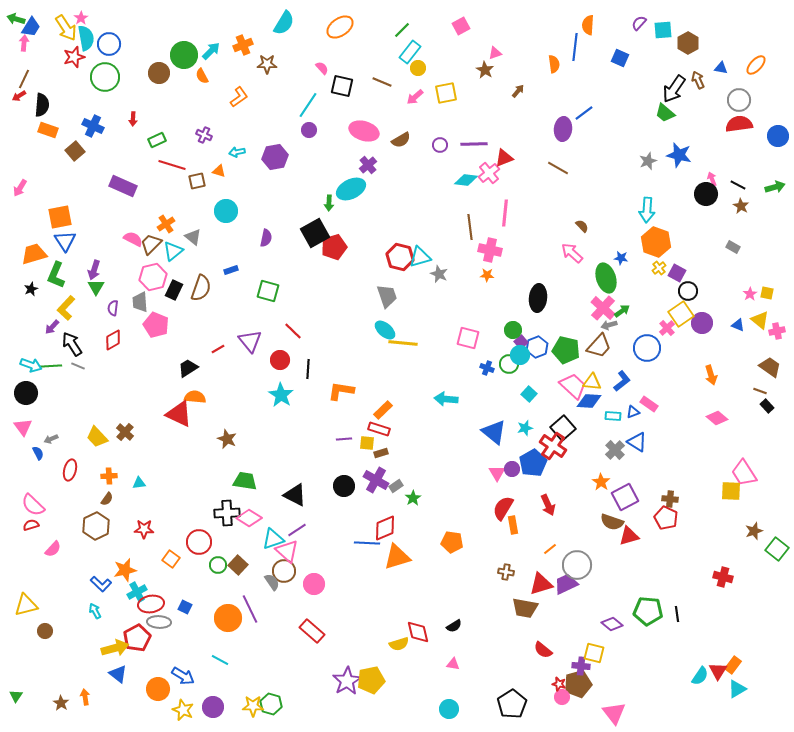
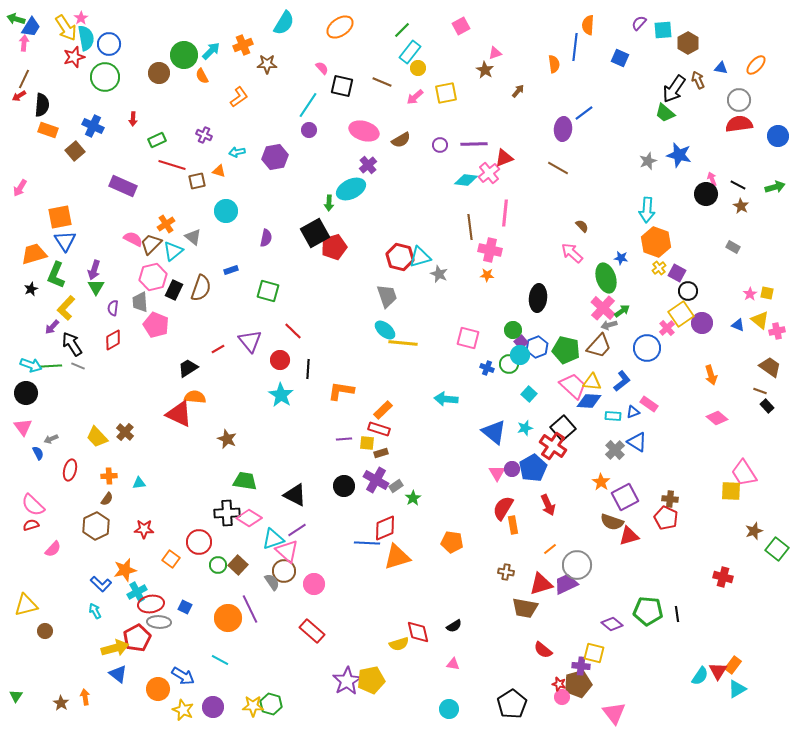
blue pentagon at (533, 463): moved 5 px down
